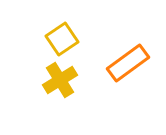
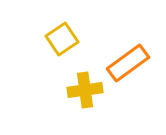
yellow cross: moved 25 px right, 10 px down; rotated 24 degrees clockwise
